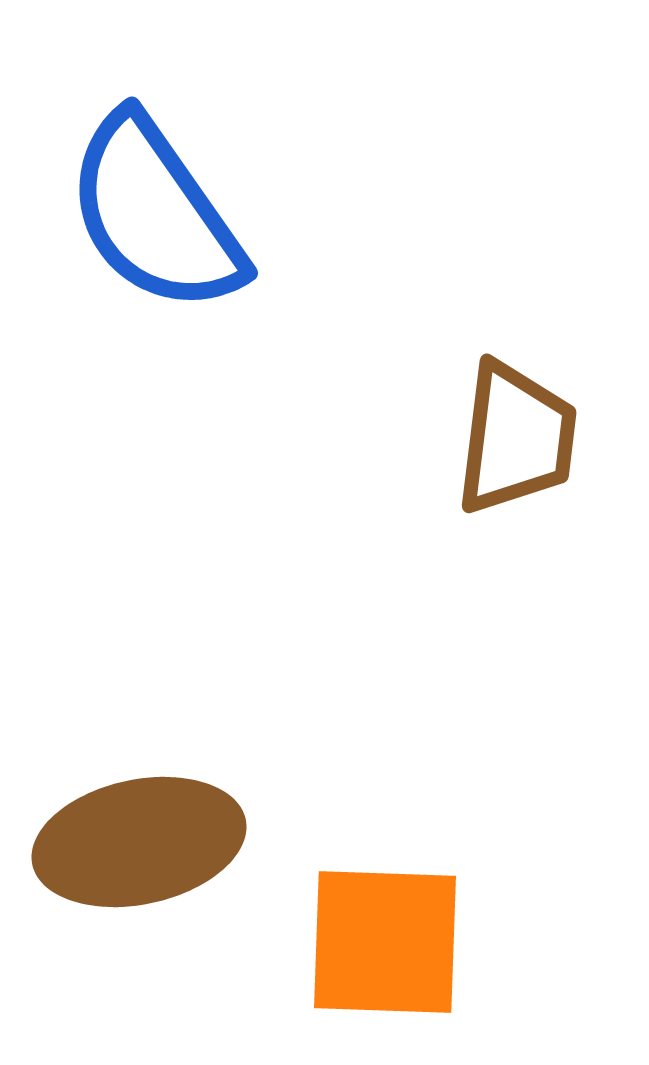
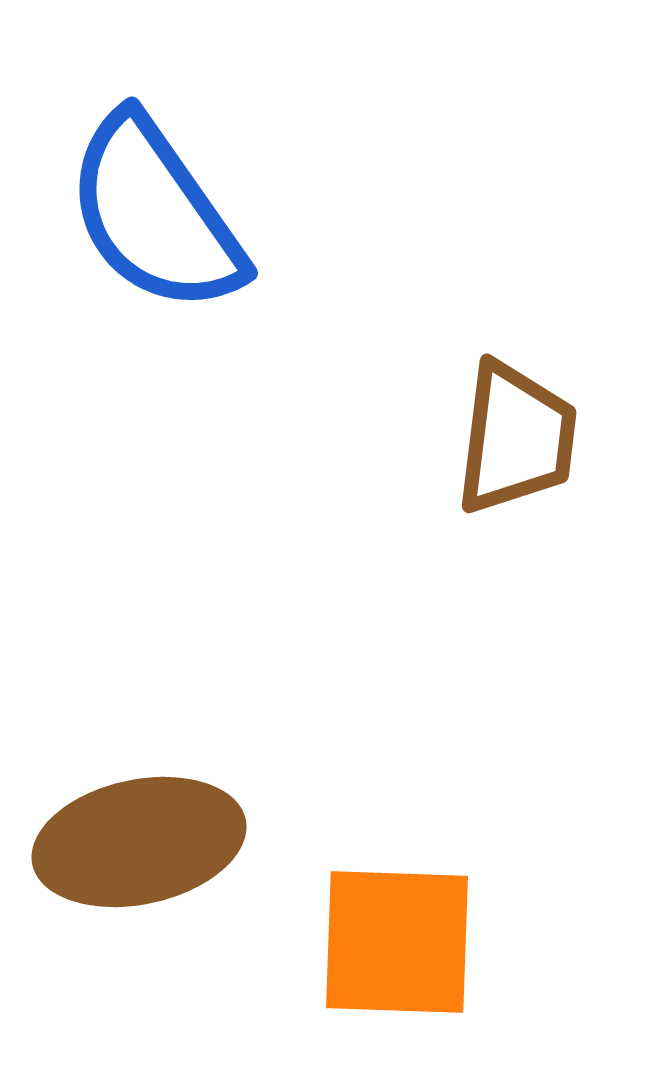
orange square: moved 12 px right
